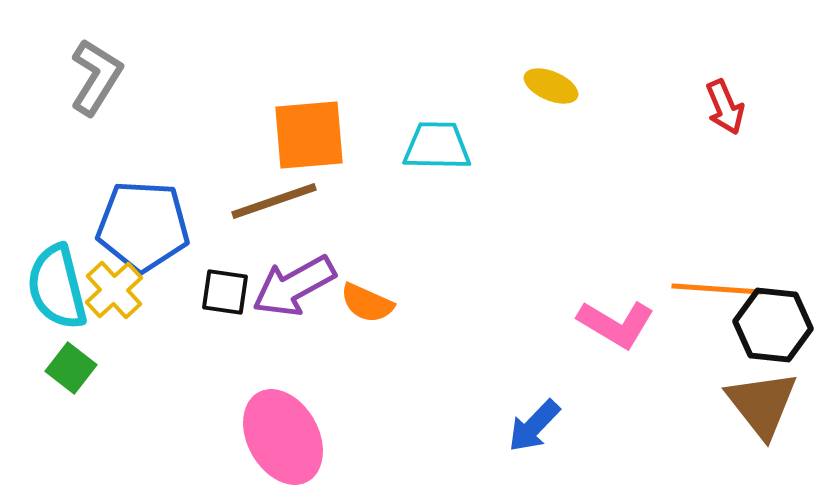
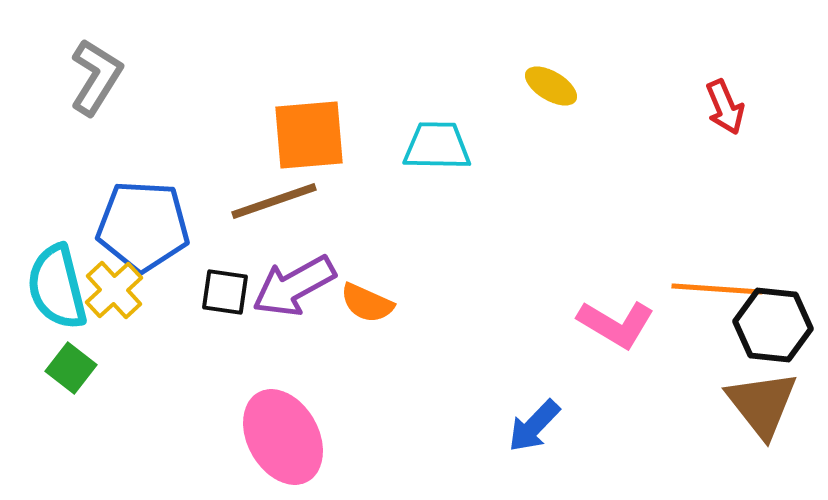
yellow ellipse: rotated 8 degrees clockwise
